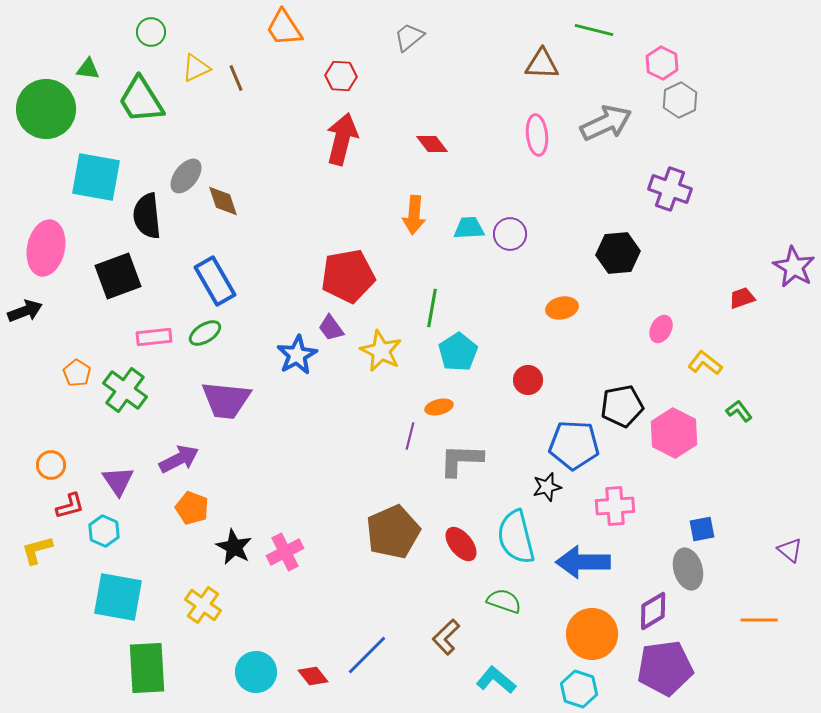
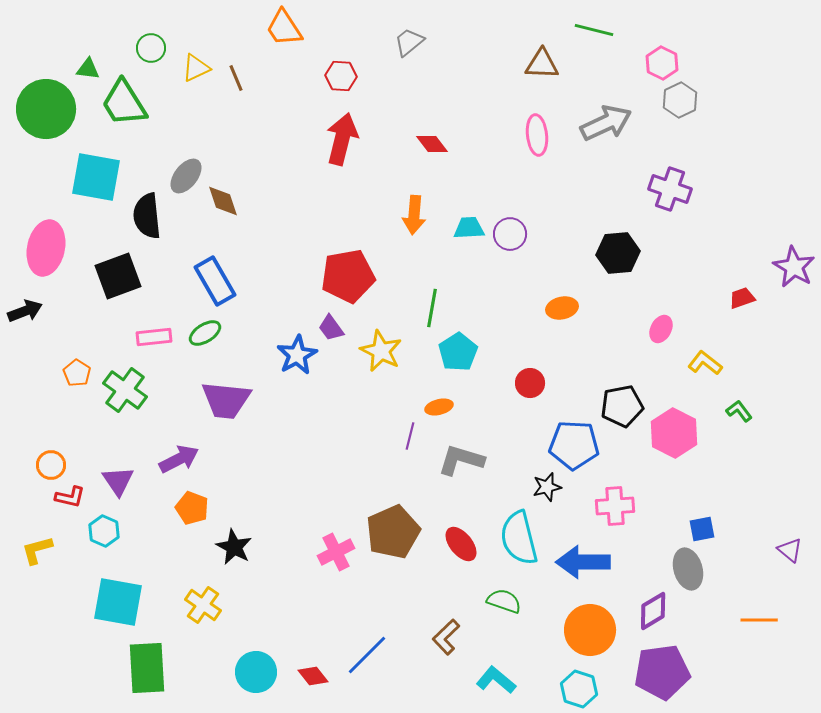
green circle at (151, 32): moved 16 px down
gray trapezoid at (409, 37): moved 5 px down
green trapezoid at (141, 100): moved 17 px left, 3 px down
red circle at (528, 380): moved 2 px right, 3 px down
gray L-shape at (461, 460): rotated 15 degrees clockwise
red L-shape at (70, 506): moved 9 px up; rotated 28 degrees clockwise
cyan semicircle at (516, 537): moved 3 px right, 1 px down
pink cross at (285, 552): moved 51 px right
cyan square at (118, 597): moved 5 px down
orange circle at (592, 634): moved 2 px left, 4 px up
purple pentagon at (665, 668): moved 3 px left, 4 px down
